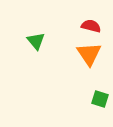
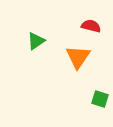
green triangle: rotated 36 degrees clockwise
orange triangle: moved 11 px left, 3 px down; rotated 8 degrees clockwise
